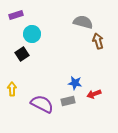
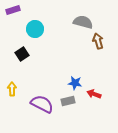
purple rectangle: moved 3 px left, 5 px up
cyan circle: moved 3 px right, 5 px up
red arrow: rotated 40 degrees clockwise
